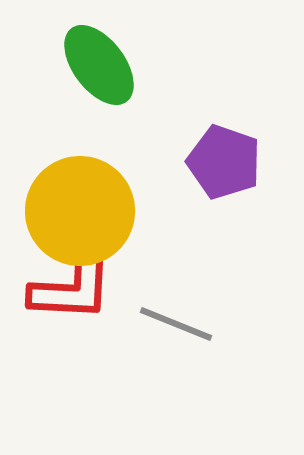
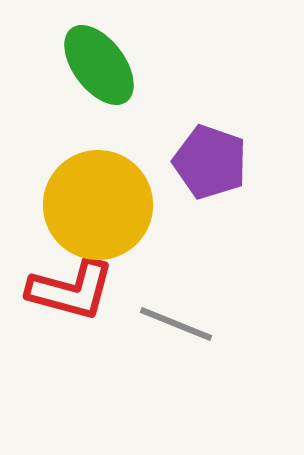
purple pentagon: moved 14 px left
yellow circle: moved 18 px right, 6 px up
red L-shape: rotated 12 degrees clockwise
